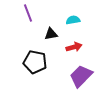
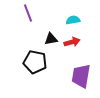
black triangle: moved 5 px down
red arrow: moved 2 px left, 5 px up
purple trapezoid: rotated 35 degrees counterclockwise
